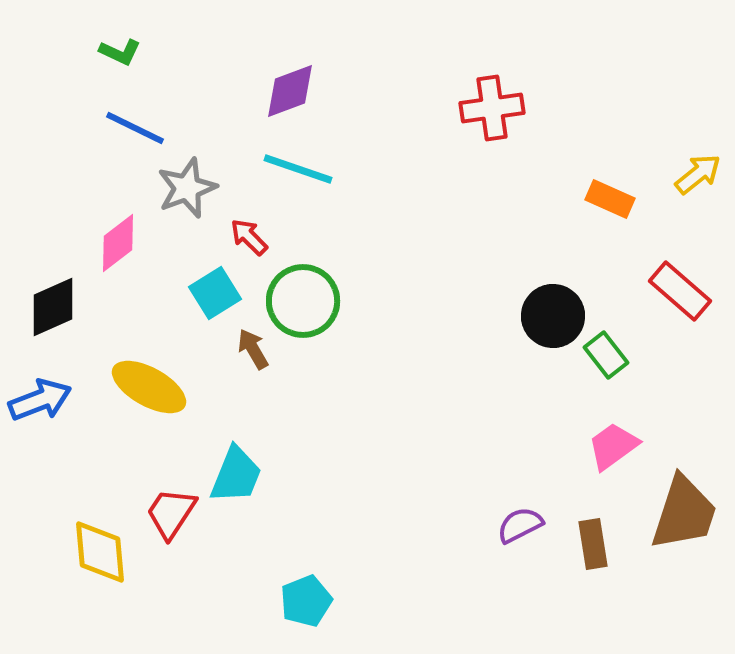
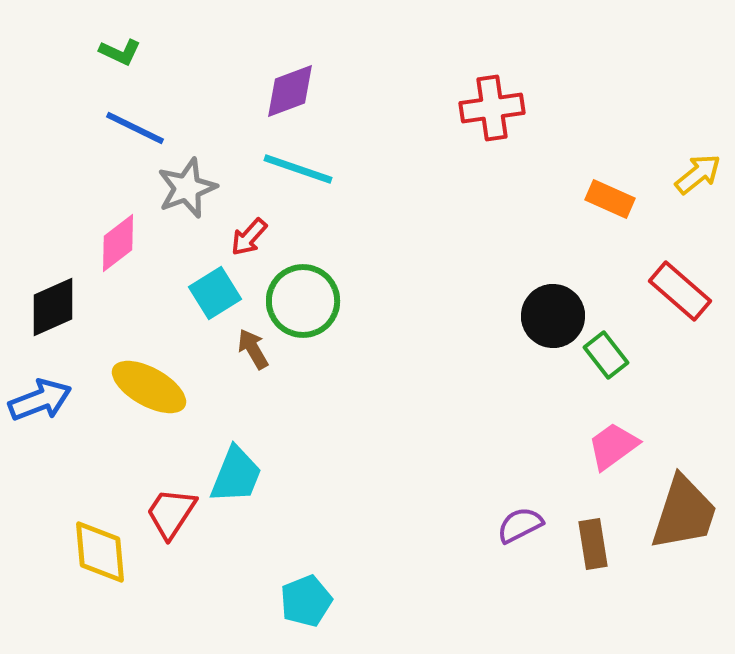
red arrow: rotated 93 degrees counterclockwise
